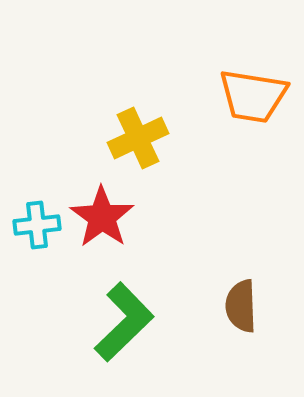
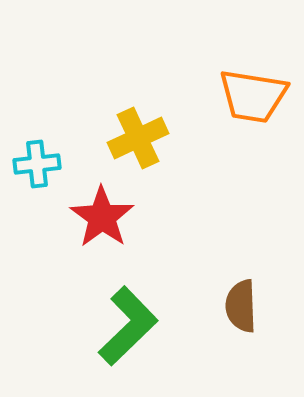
cyan cross: moved 61 px up
green L-shape: moved 4 px right, 4 px down
